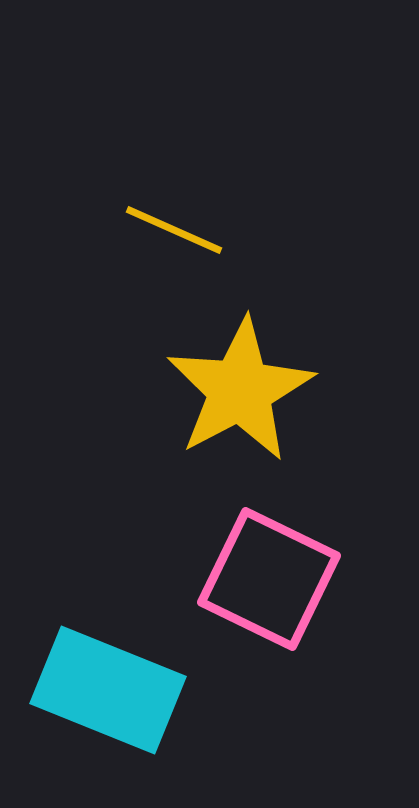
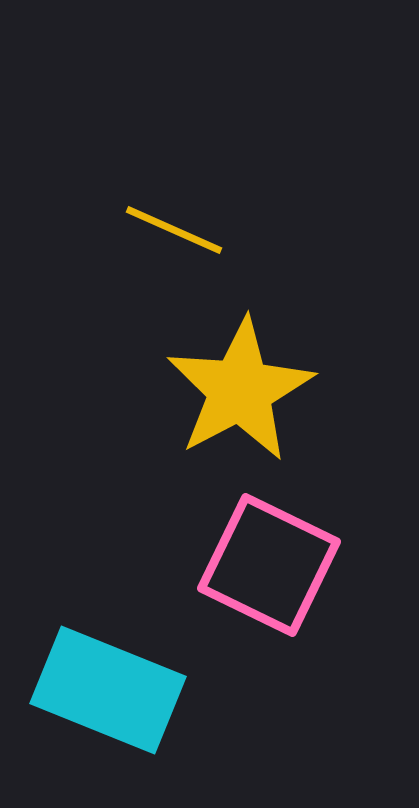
pink square: moved 14 px up
